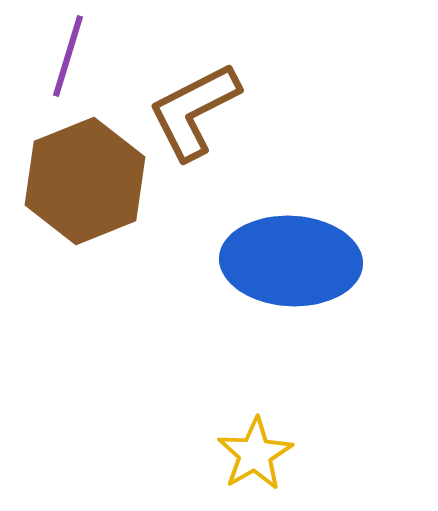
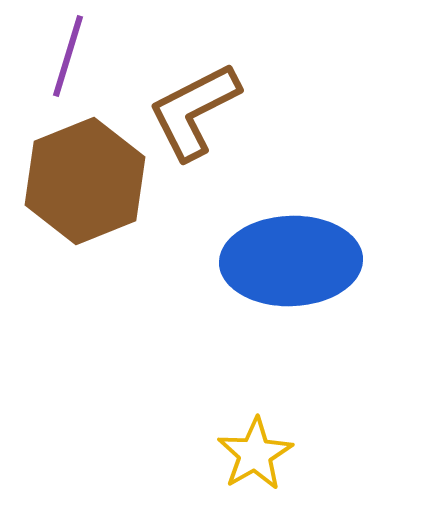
blue ellipse: rotated 5 degrees counterclockwise
